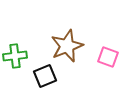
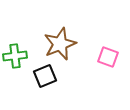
brown star: moved 7 px left, 2 px up
